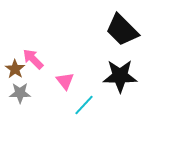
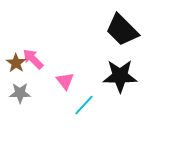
brown star: moved 1 px right, 6 px up
